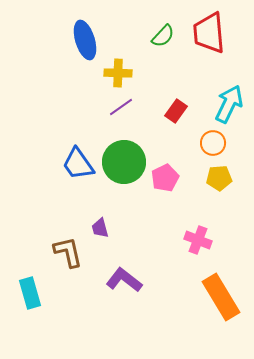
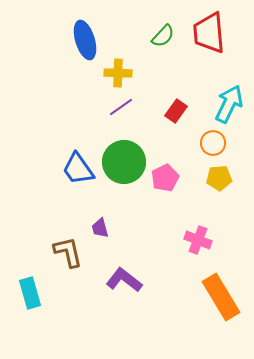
blue trapezoid: moved 5 px down
